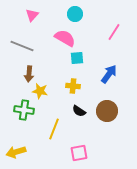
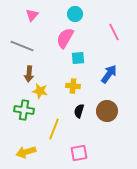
pink line: rotated 60 degrees counterclockwise
pink semicircle: rotated 90 degrees counterclockwise
cyan square: moved 1 px right
black semicircle: rotated 72 degrees clockwise
yellow arrow: moved 10 px right
